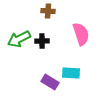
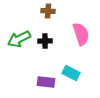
black cross: moved 3 px right
cyan rectangle: rotated 24 degrees clockwise
purple rectangle: moved 4 px left; rotated 24 degrees counterclockwise
